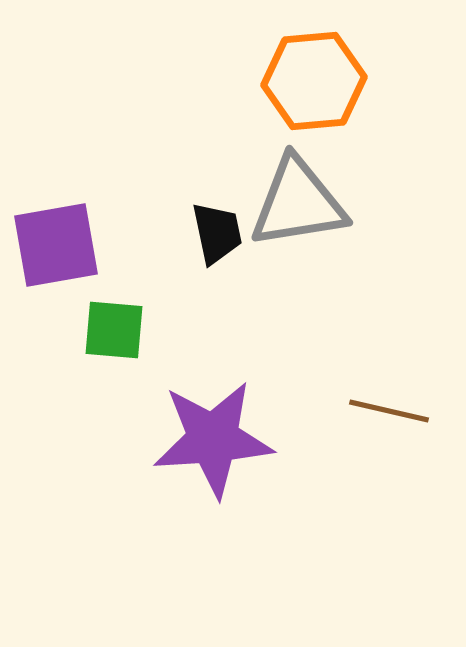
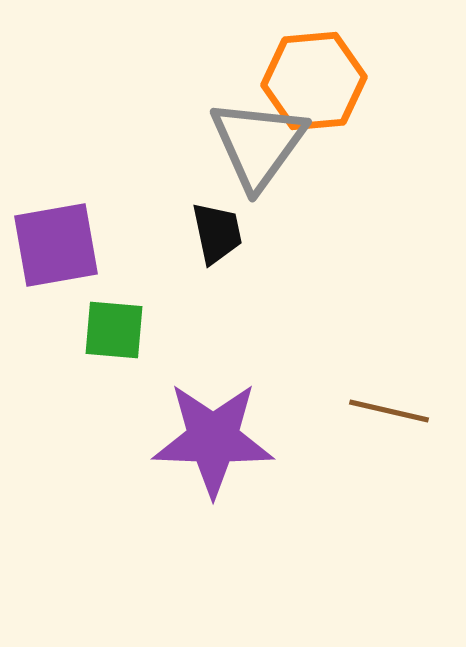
gray triangle: moved 40 px left, 59 px up; rotated 45 degrees counterclockwise
purple star: rotated 6 degrees clockwise
